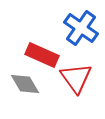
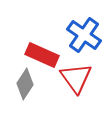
blue cross: moved 3 px right, 7 px down
gray diamond: rotated 64 degrees clockwise
